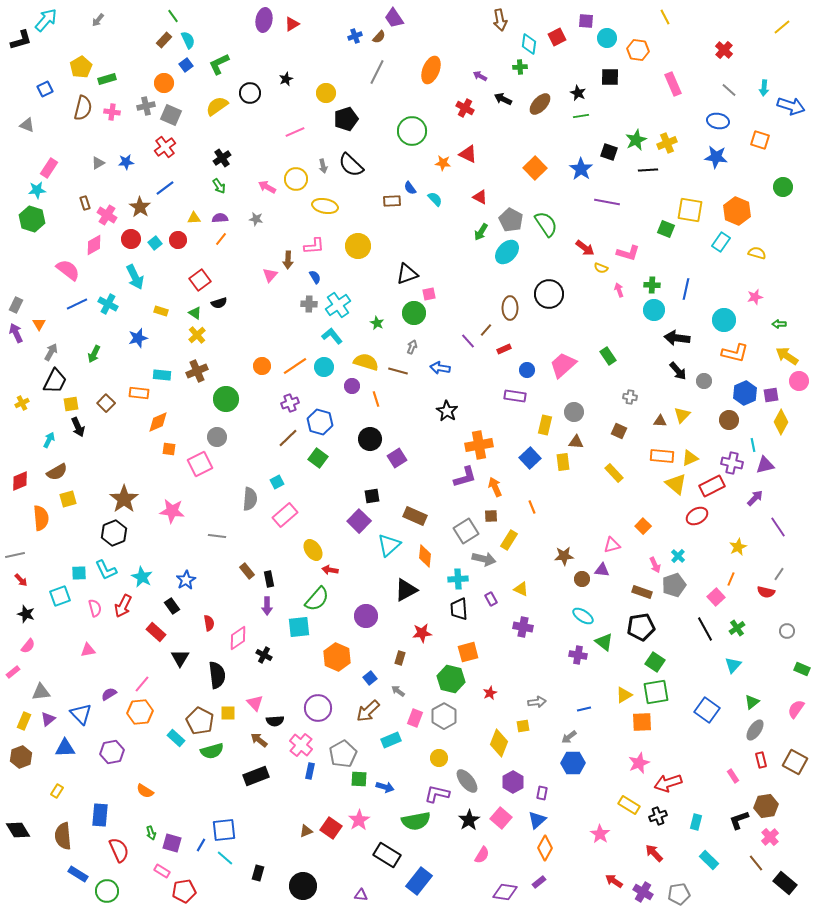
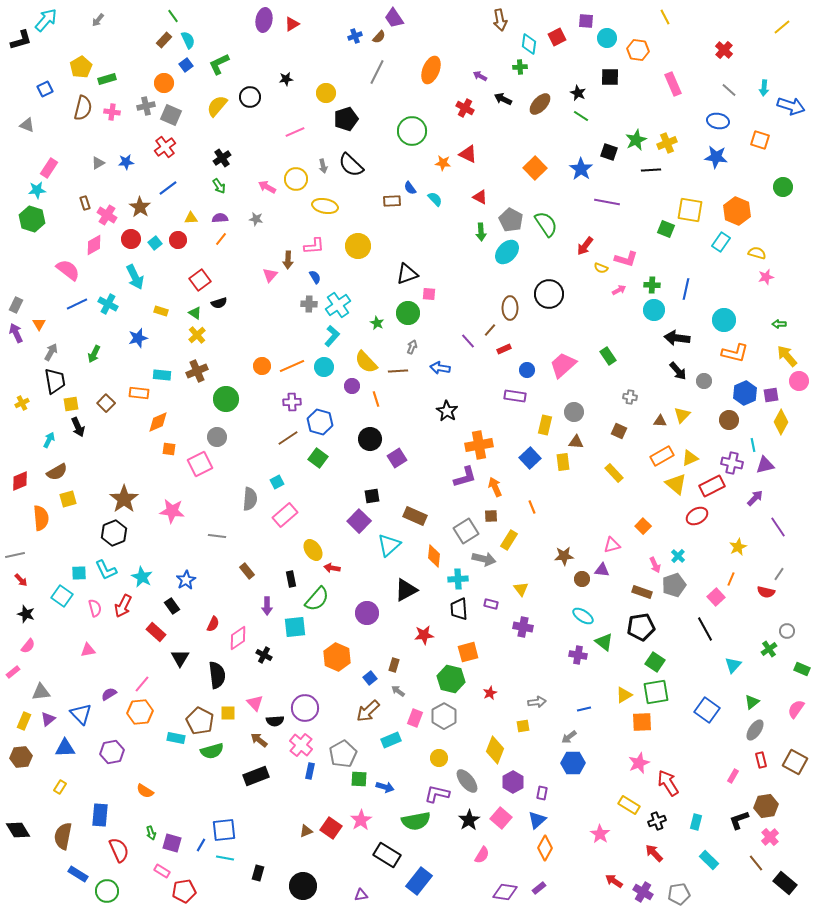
black star at (286, 79): rotated 16 degrees clockwise
black circle at (250, 93): moved 4 px down
yellow semicircle at (217, 106): rotated 15 degrees counterclockwise
green line at (581, 116): rotated 42 degrees clockwise
black line at (648, 170): moved 3 px right
blue line at (165, 188): moved 3 px right
yellow triangle at (194, 218): moved 3 px left
green arrow at (481, 232): rotated 36 degrees counterclockwise
red arrow at (585, 248): moved 2 px up; rotated 90 degrees clockwise
pink L-shape at (628, 253): moved 2 px left, 6 px down
pink arrow at (619, 290): rotated 80 degrees clockwise
pink square at (429, 294): rotated 16 degrees clockwise
pink star at (755, 297): moved 11 px right, 20 px up
green circle at (414, 313): moved 6 px left
brown line at (486, 330): moved 4 px right
cyan L-shape at (332, 336): rotated 80 degrees clockwise
yellow arrow at (787, 356): rotated 15 degrees clockwise
yellow semicircle at (366, 362): rotated 150 degrees counterclockwise
orange line at (295, 366): moved 3 px left; rotated 10 degrees clockwise
brown line at (398, 371): rotated 18 degrees counterclockwise
black trapezoid at (55, 381): rotated 36 degrees counterclockwise
purple cross at (290, 403): moved 2 px right, 1 px up; rotated 18 degrees clockwise
brown line at (288, 438): rotated 10 degrees clockwise
orange rectangle at (662, 456): rotated 35 degrees counterclockwise
orange diamond at (425, 556): moved 9 px right
red arrow at (330, 570): moved 2 px right, 2 px up
black rectangle at (269, 579): moved 22 px right
yellow triangle at (521, 589): rotated 28 degrees clockwise
cyan square at (60, 596): moved 2 px right; rotated 35 degrees counterclockwise
purple rectangle at (491, 599): moved 5 px down; rotated 48 degrees counterclockwise
purple circle at (366, 616): moved 1 px right, 3 px up
red semicircle at (209, 623): moved 4 px right, 1 px down; rotated 35 degrees clockwise
cyan square at (299, 627): moved 4 px left
green cross at (737, 628): moved 32 px right, 21 px down
red star at (422, 633): moved 2 px right, 2 px down
brown rectangle at (400, 658): moved 6 px left, 7 px down
purple circle at (318, 708): moved 13 px left
cyan rectangle at (176, 738): rotated 30 degrees counterclockwise
yellow diamond at (499, 743): moved 4 px left, 7 px down
brown hexagon at (21, 757): rotated 15 degrees clockwise
pink rectangle at (733, 776): rotated 64 degrees clockwise
red arrow at (668, 783): rotated 76 degrees clockwise
yellow rectangle at (57, 791): moved 3 px right, 4 px up
black cross at (658, 816): moved 1 px left, 5 px down
pink star at (359, 820): moved 2 px right
brown semicircle at (63, 836): rotated 16 degrees clockwise
cyan line at (225, 858): rotated 30 degrees counterclockwise
purple rectangle at (539, 882): moved 6 px down
purple triangle at (361, 895): rotated 16 degrees counterclockwise
